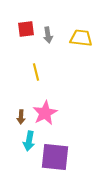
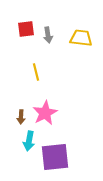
purple square: rotated 12 degrees counterclockwise
